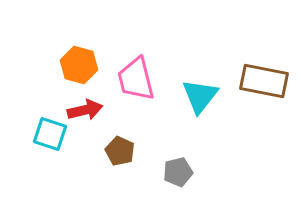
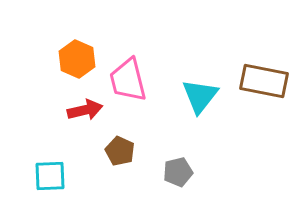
orange hexagon: moved 2 px left, 6 px up; rotated 9 degrees clockwise
pink trapezoid: moved 8 px left, 1 px down
cyan square: moved 42 px down; rotated 20 degrees counterclockwise
